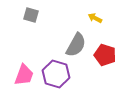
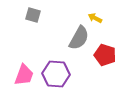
gray square: moved 2 px right
gray semicircle: moved 3 px right, 7 px up
purple hexagon: rotated 12 degrees counterclockwise
